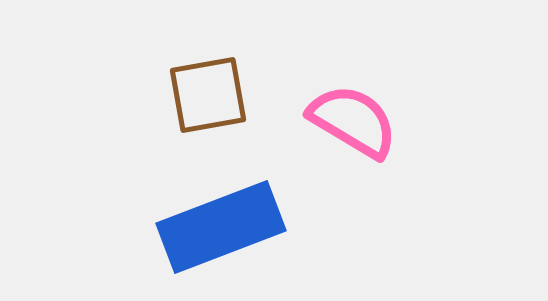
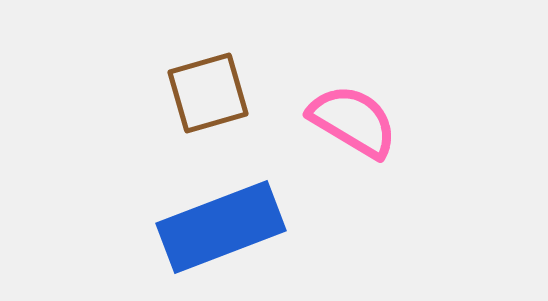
brown square: moved 2 px up; rotated 6 degrees counterclockwise
